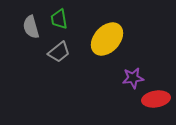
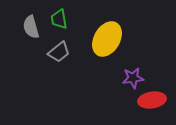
yellow ellipse: rotated 12 degrees counterclockwise
red ellipse: moved 4 px left, 1 px down
